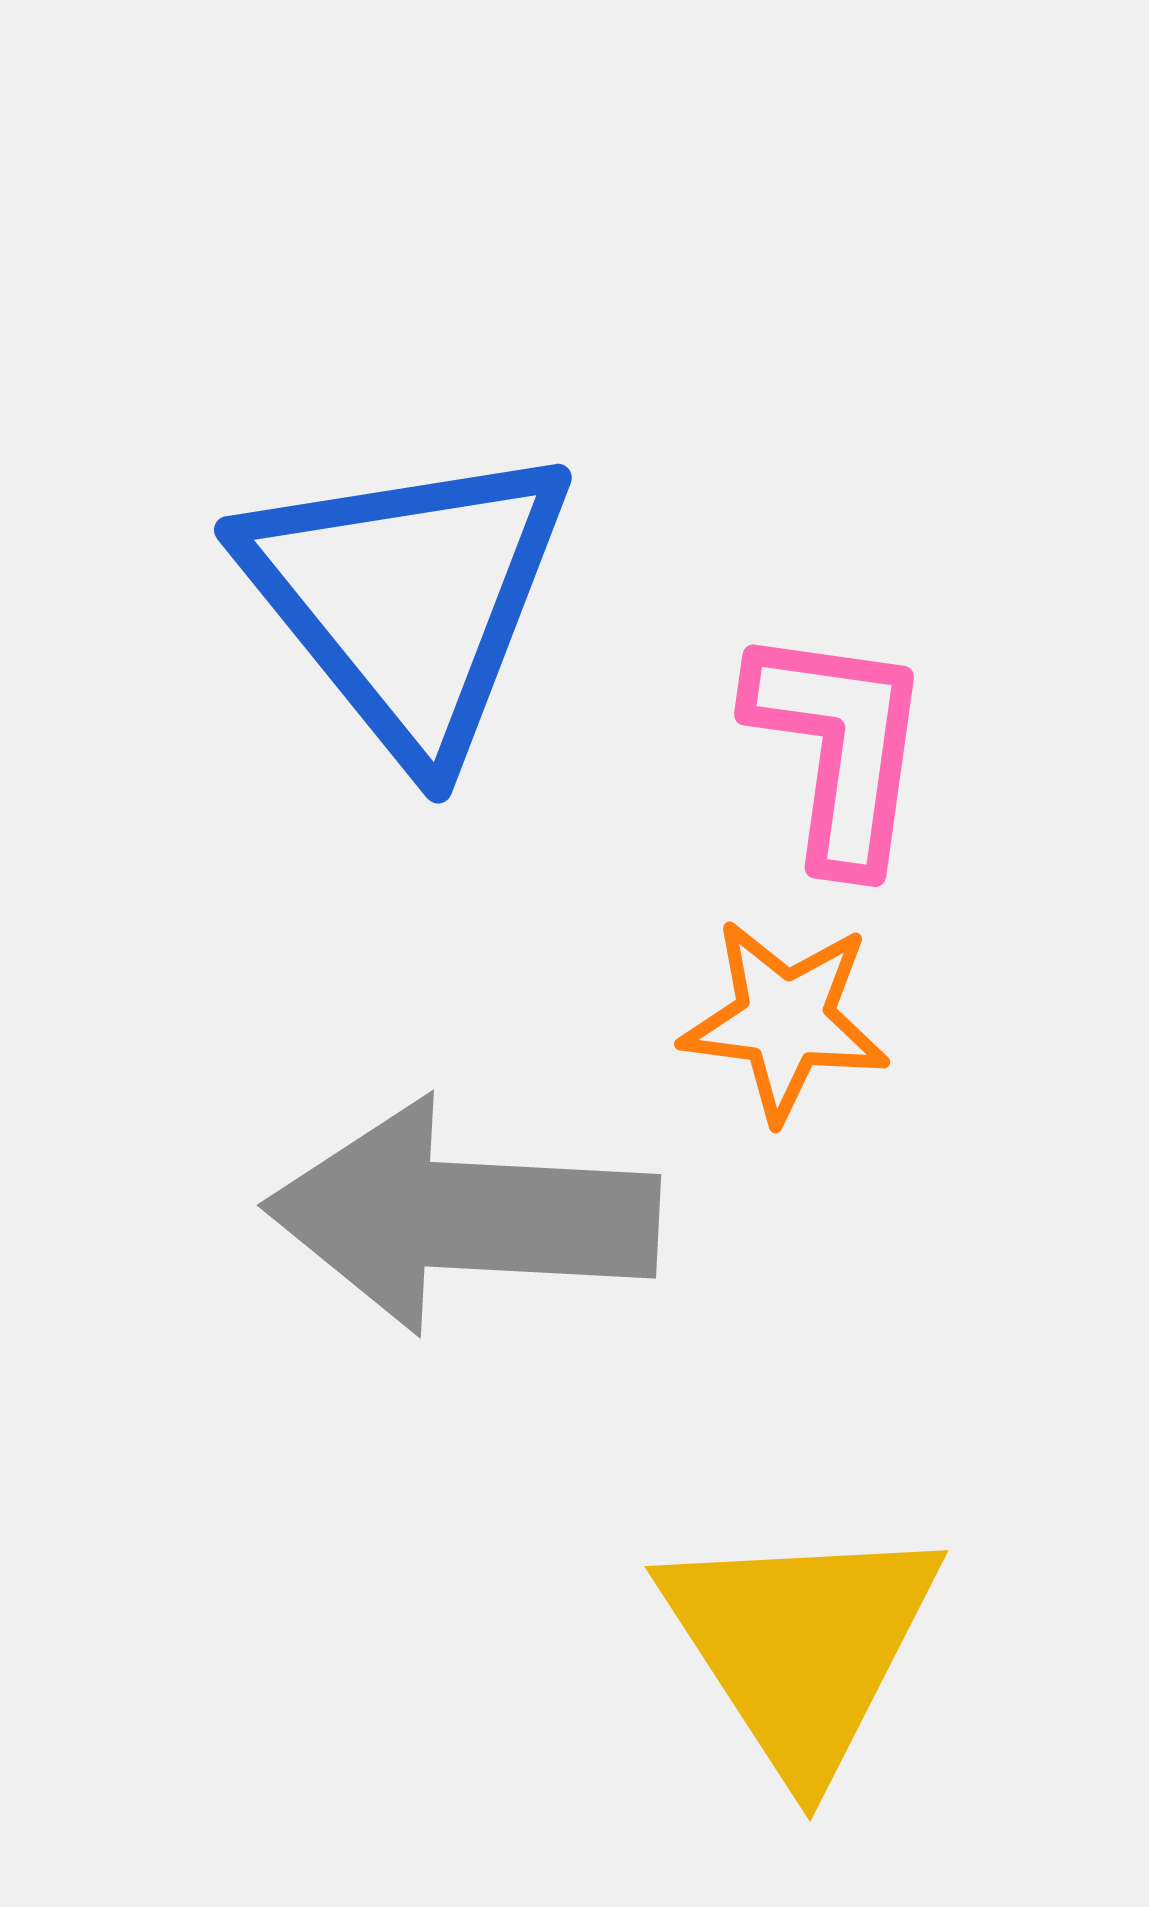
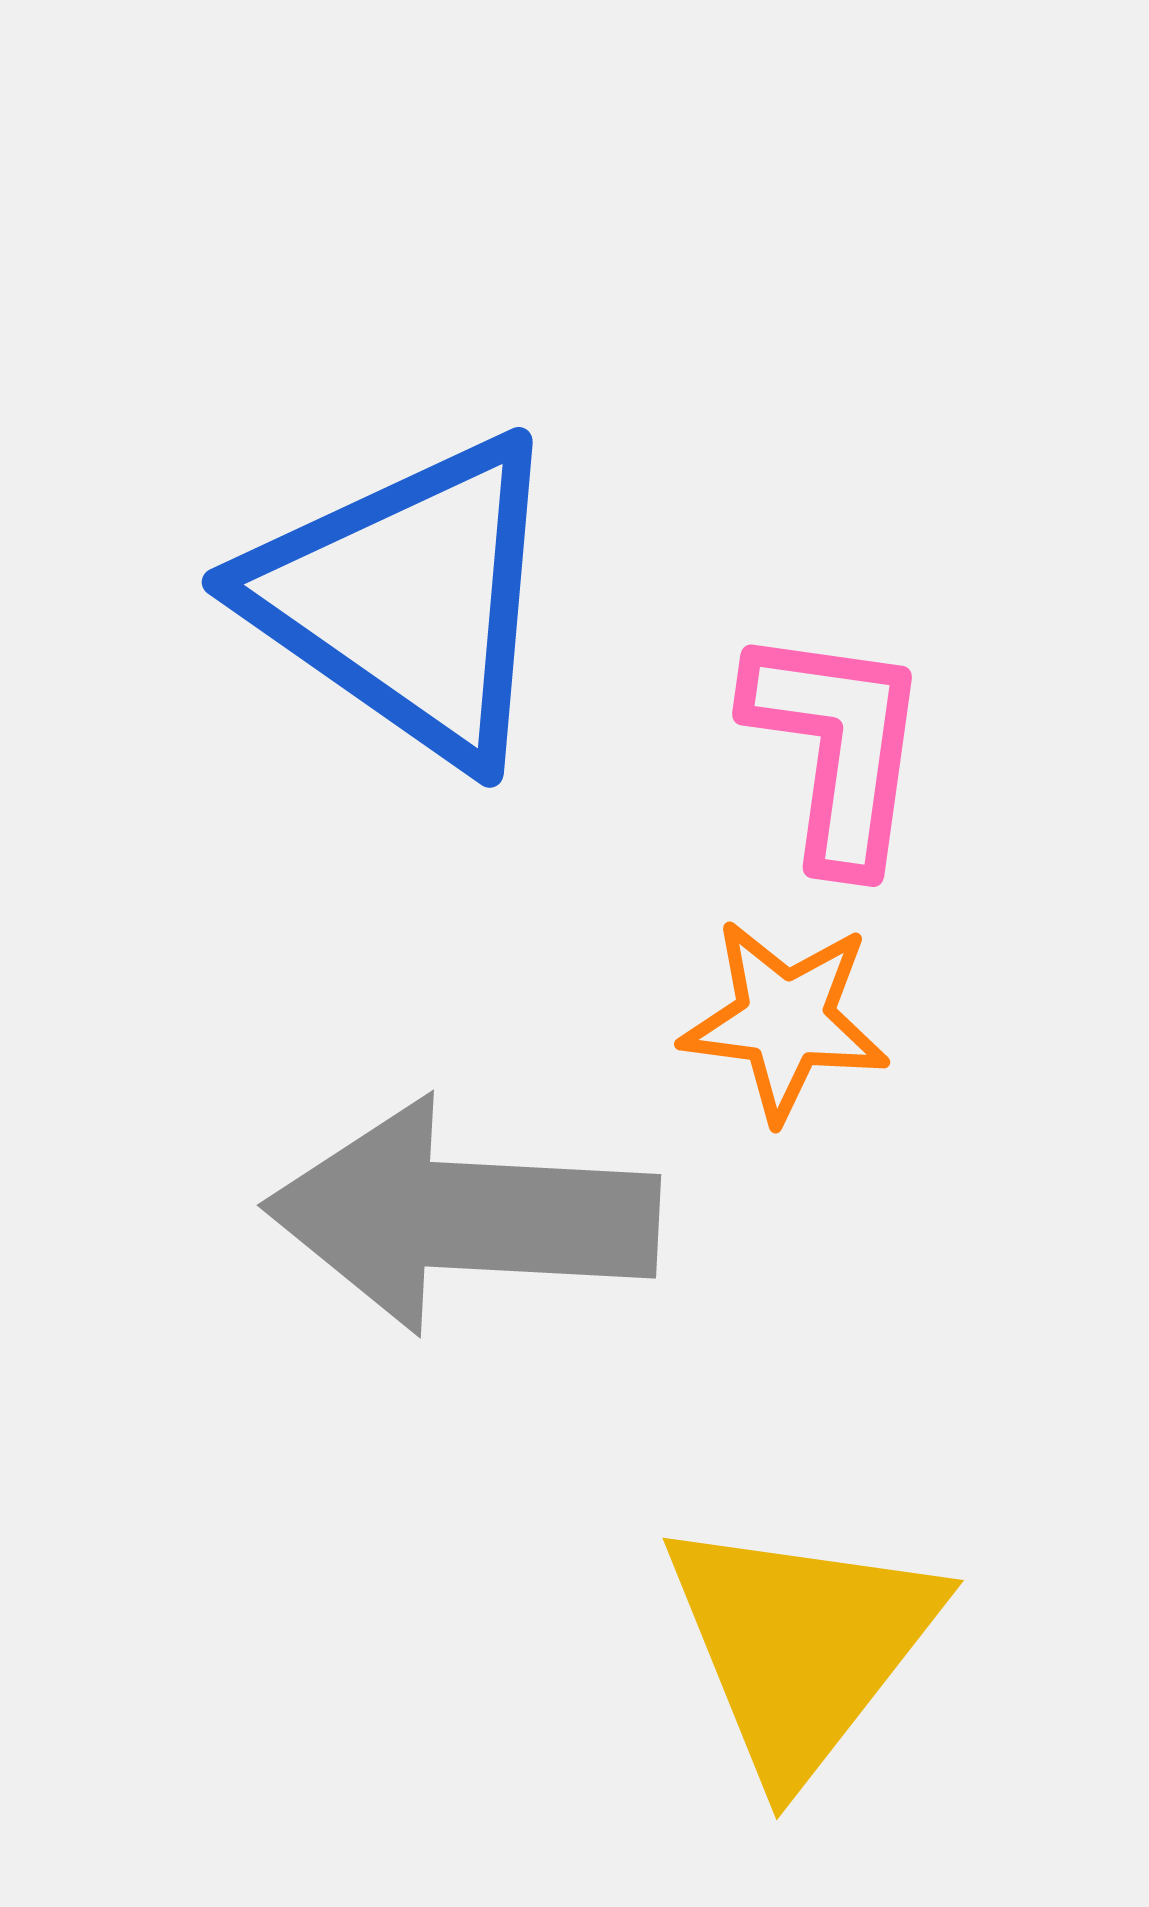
blue triangle: rotated 16 degrees counterclockwise
pink L-shape: moved 2 px left
yellow triangle: rotated 11 degrees clockwise
